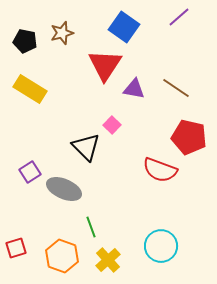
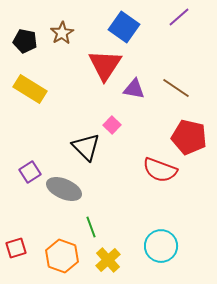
brown star: rotated 15 degrees counterclockwise
